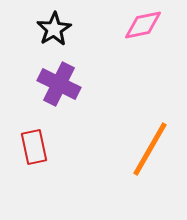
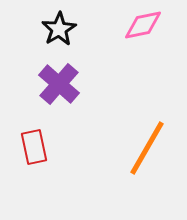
black star: moved 5 px right
purple cross: rotated 15 degrees clockwise
orange line: moved 3 px left, 1 px up
